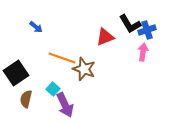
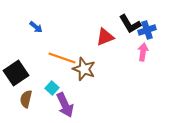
cyan square: moved 1 px left, 1 px up
